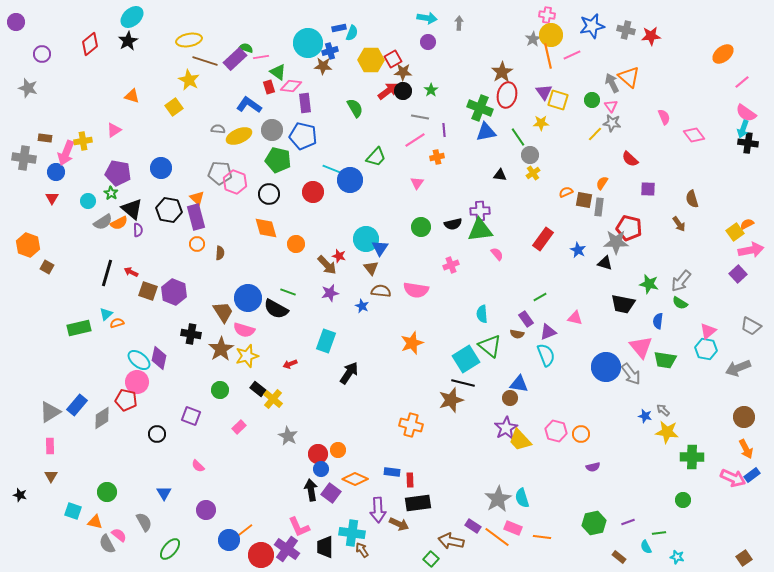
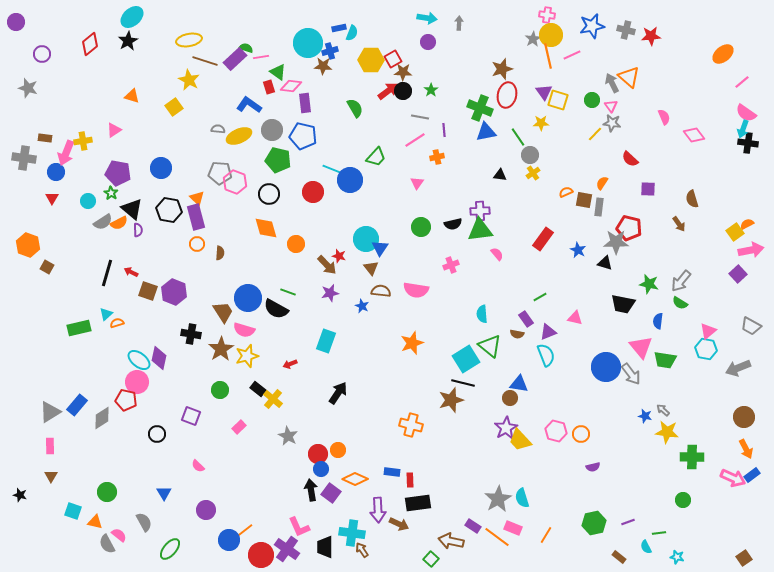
brown star at (502, 72): moved 3 px up; rotated 15 degrees clockwise
black arrow at (349, 373): moved 11 px left, 20 px down
orange line at (542, 537): moved 4 px right, 2 px up; rotated 66 degrees counterclockwise
